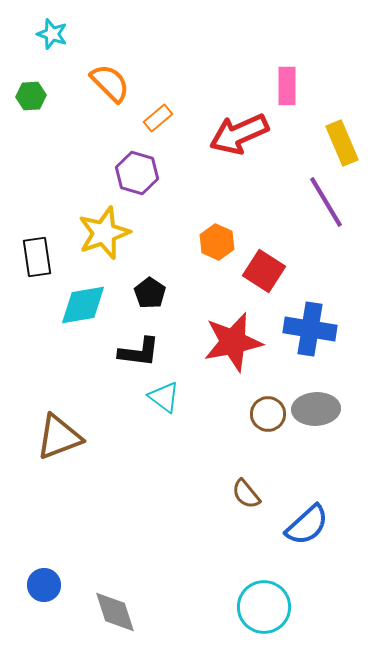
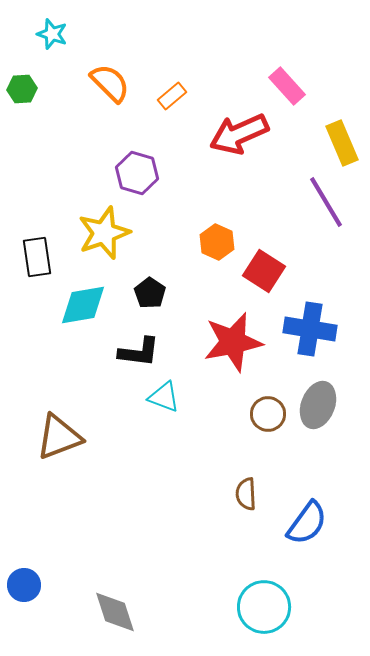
pink rectangle: rotated 42 degrees counterclockwise
green hexagon: moved 9 px left, 7 px up
orange rectangle: moved 14 px right, 22 px up
cyan triangle: rotated 16 degrees counterclockwise
gray ellipse: moved 2 px right, 4 px up; rotated 66 degrees counterclockwise
brown semicircle: rotated 36 degrees clockwise
blue semicircle: moved 2 px up; rotated 12 degrees counterclockwise
blue circle: moved 20 px left
